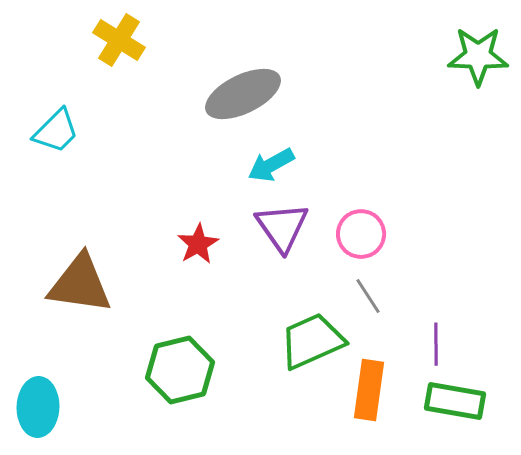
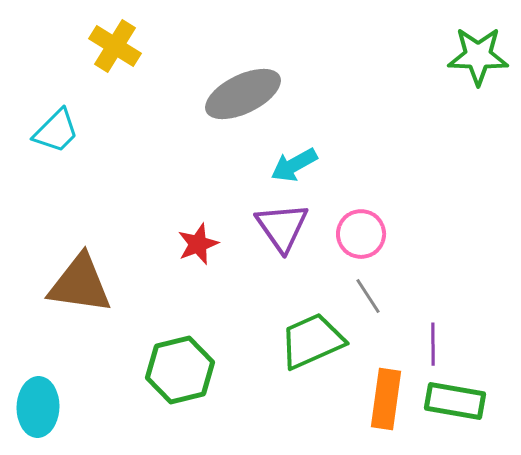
yellow cross: moved 4 px left, 6 px down
cyan arrow: moved 23 px right
red star: rotated 9 degrees clockwise
purple line: moved 3 px left
orange rectangle: moved 17 px right, 9 px down
